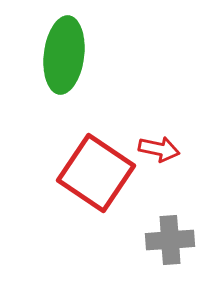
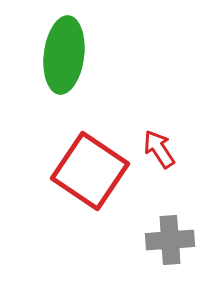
red arrow: rotated 135 degrees counterclockwise
red square: moved 6 px left, 2 px up
